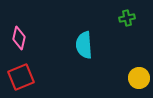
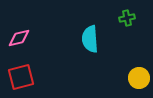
pink diamond: rotated 65 degrees clockwise
cyan semicircle: moved 6 px right, 6 px up
red square: rotated 8 degrees clockwise
